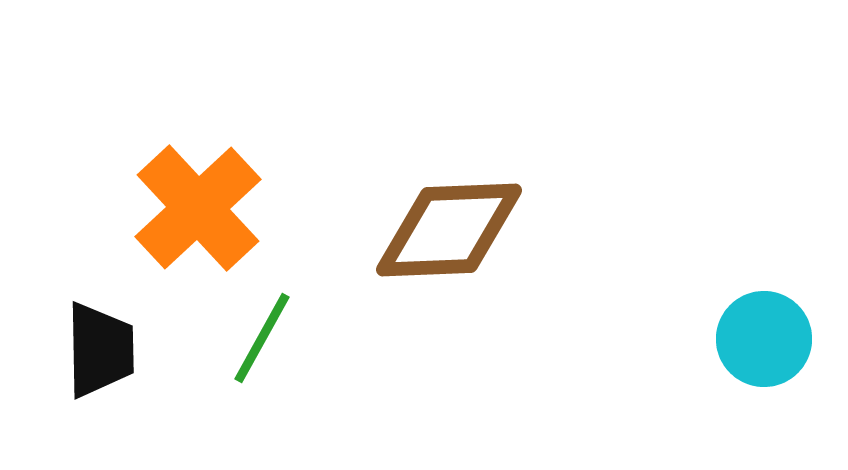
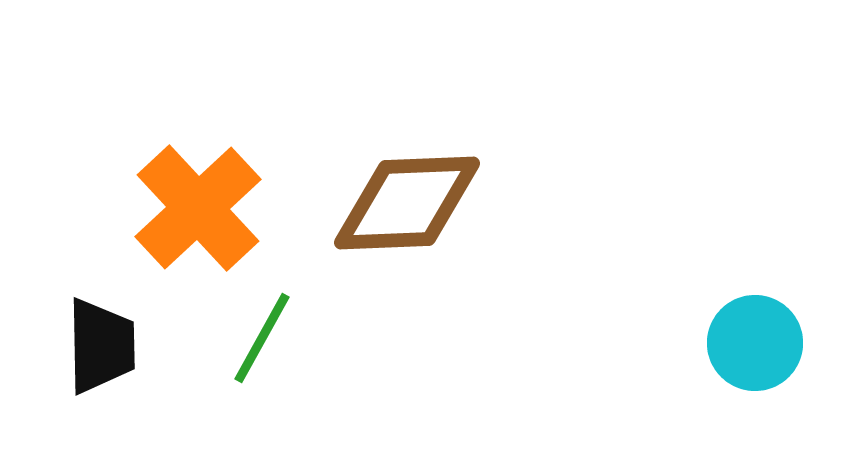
brown diamond: moved 42 px left, 27 px up
cyan circle: moved 9 px left, 4 px down
black trapezoid: moved 1 px right, 4 px up
